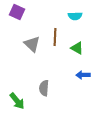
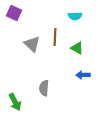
purple square: moved 3 px left, 1 px down
green arrow: moved 2 px left, 1 px down; rotated 12 degrees clockwise
